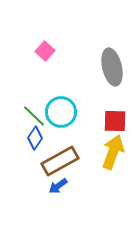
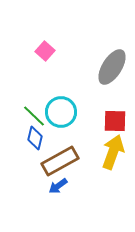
gray ellipse: rotated 45 degrees clockwise
blue diamond: rotated 20 degrees counterclockwise
